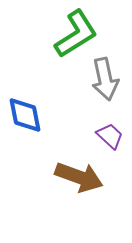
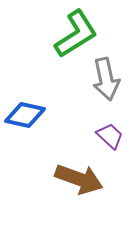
gray arrow: moved 1 px right
blue diamond: rotated 66 degrees counterclockwise
brown arrow: moved 2 px down
